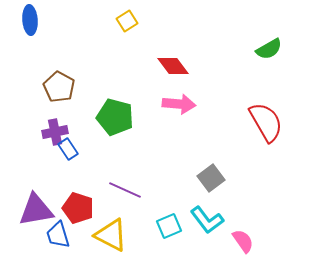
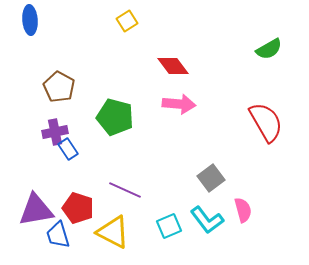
yellow triangle: moved 2 px right, 3 px up
pink semicircle: moved 31 px up; rotated 20 degrees clockwise
